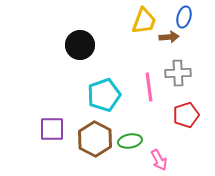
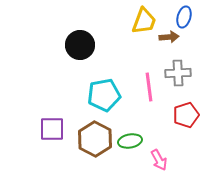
cyan pentagon: rotated 8 degrees clockwise
